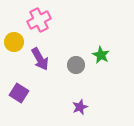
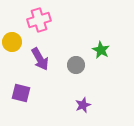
pink cross: rotated 10 degrees clockwise
yellow circle: moved 2 px left
green star: moved 5 px up
purple square: moved 2 px right; rotated 18 degrees counterclockwise
purple star: moved 3 px right, 2 px up
